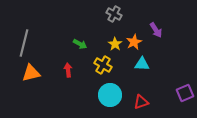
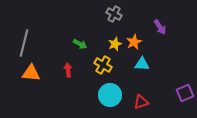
purple arrow: moved 4 px right, 3 px up
yellow star: rotated 16 degrees clockwise
orange triangle: rotated 18 degrees clockwise
